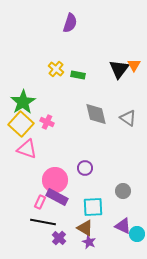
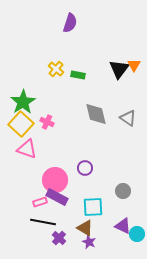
pink rectangle: rotated 48 degrees clockwise
